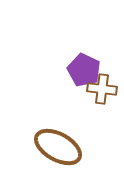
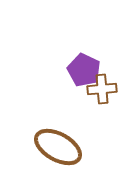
brown cross: rotated 12 degrees counterclockwise
